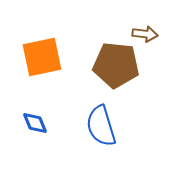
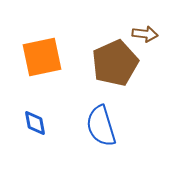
brown pentagon: moved 1 px left, 2 px up; rotated 30 degrees counterclockwise
blue diamond: rotated 12 degrees clockwise
